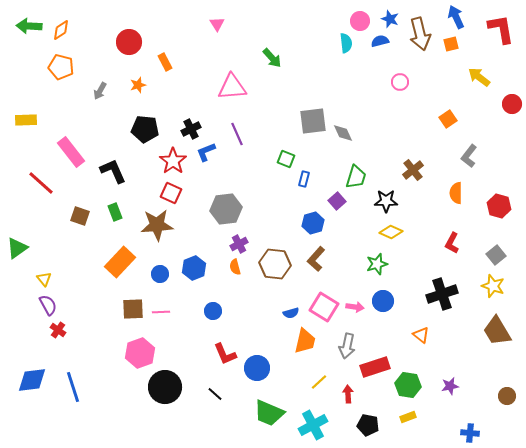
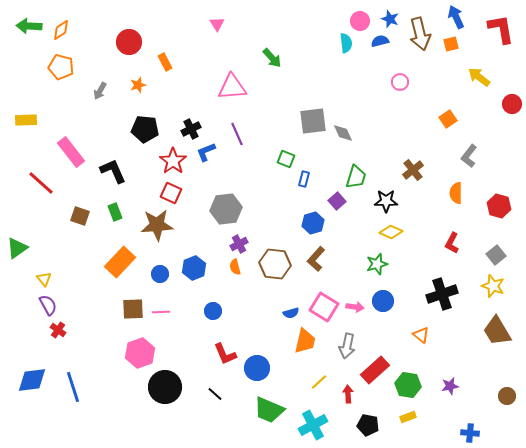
red rectangle at (375, 367): moved 3 px down; rotated 24 degrees counterclockwise
green trapezoid at (269, 413): moved 3 px up
